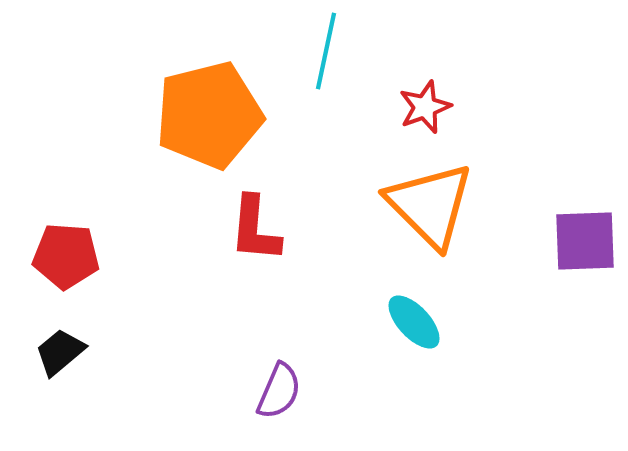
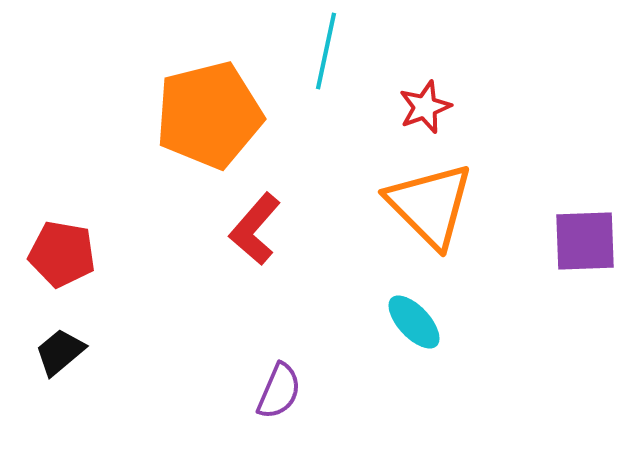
red L-shape: rotated 36 degrees clockwise
red pentagon: moved 4 px left, 2 px up; rotated 6 degrees clockwise
